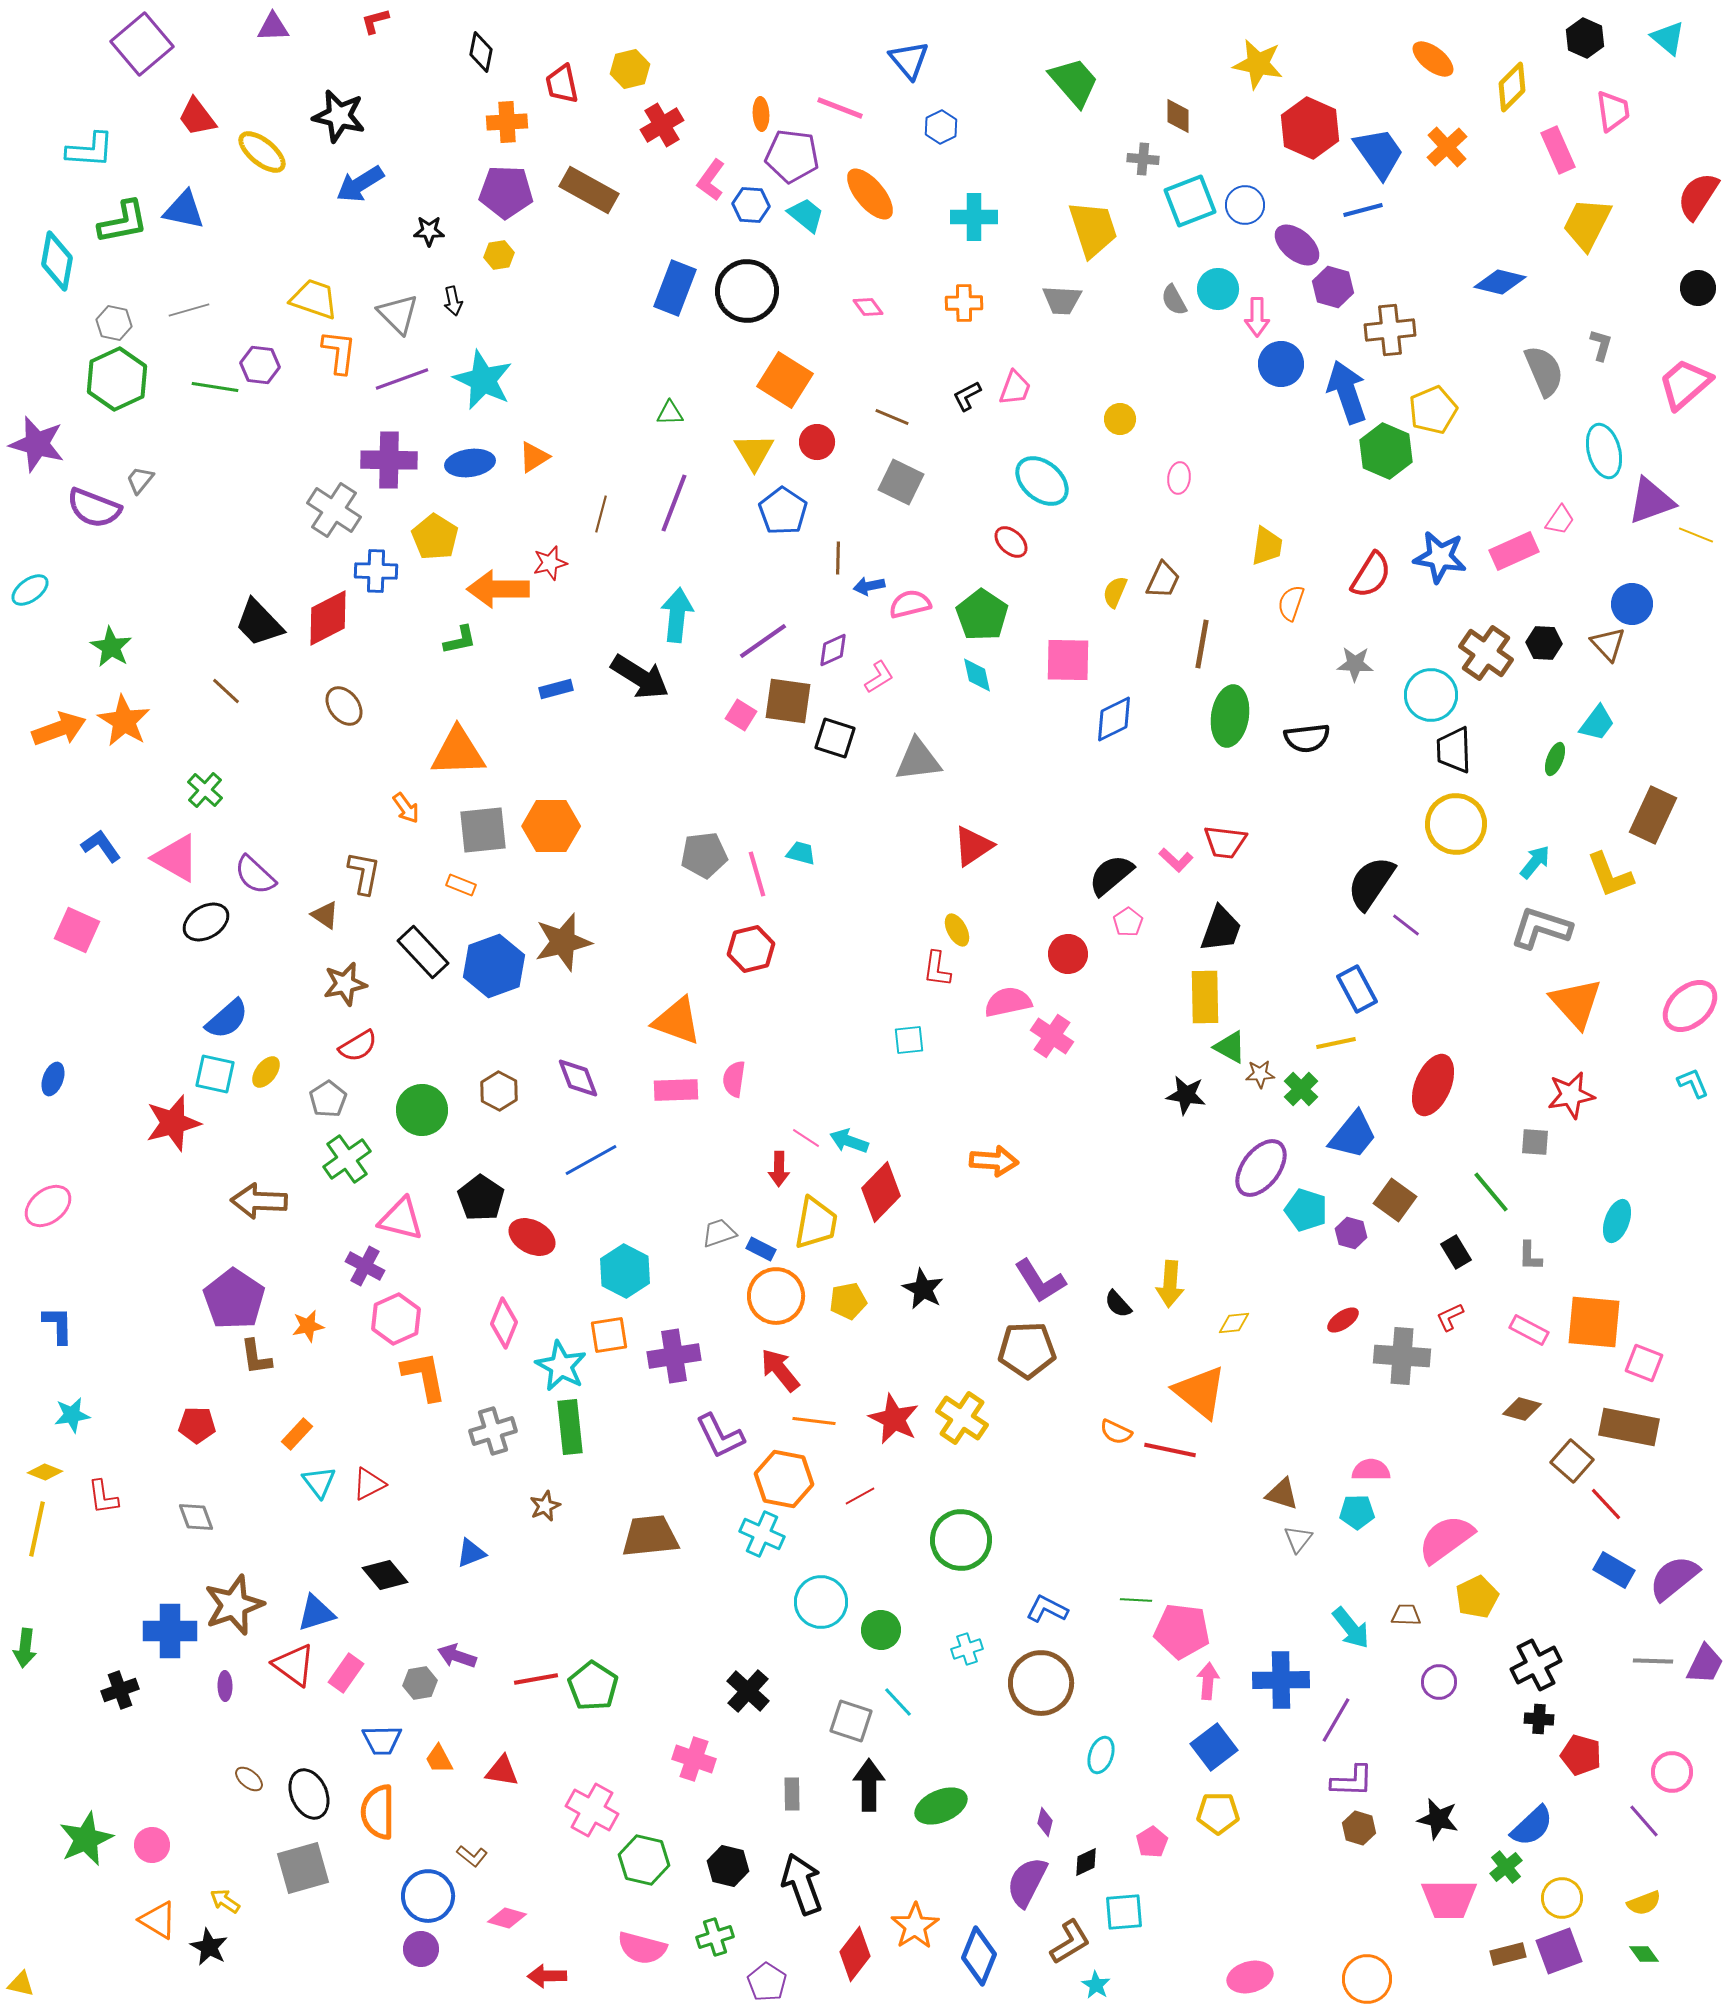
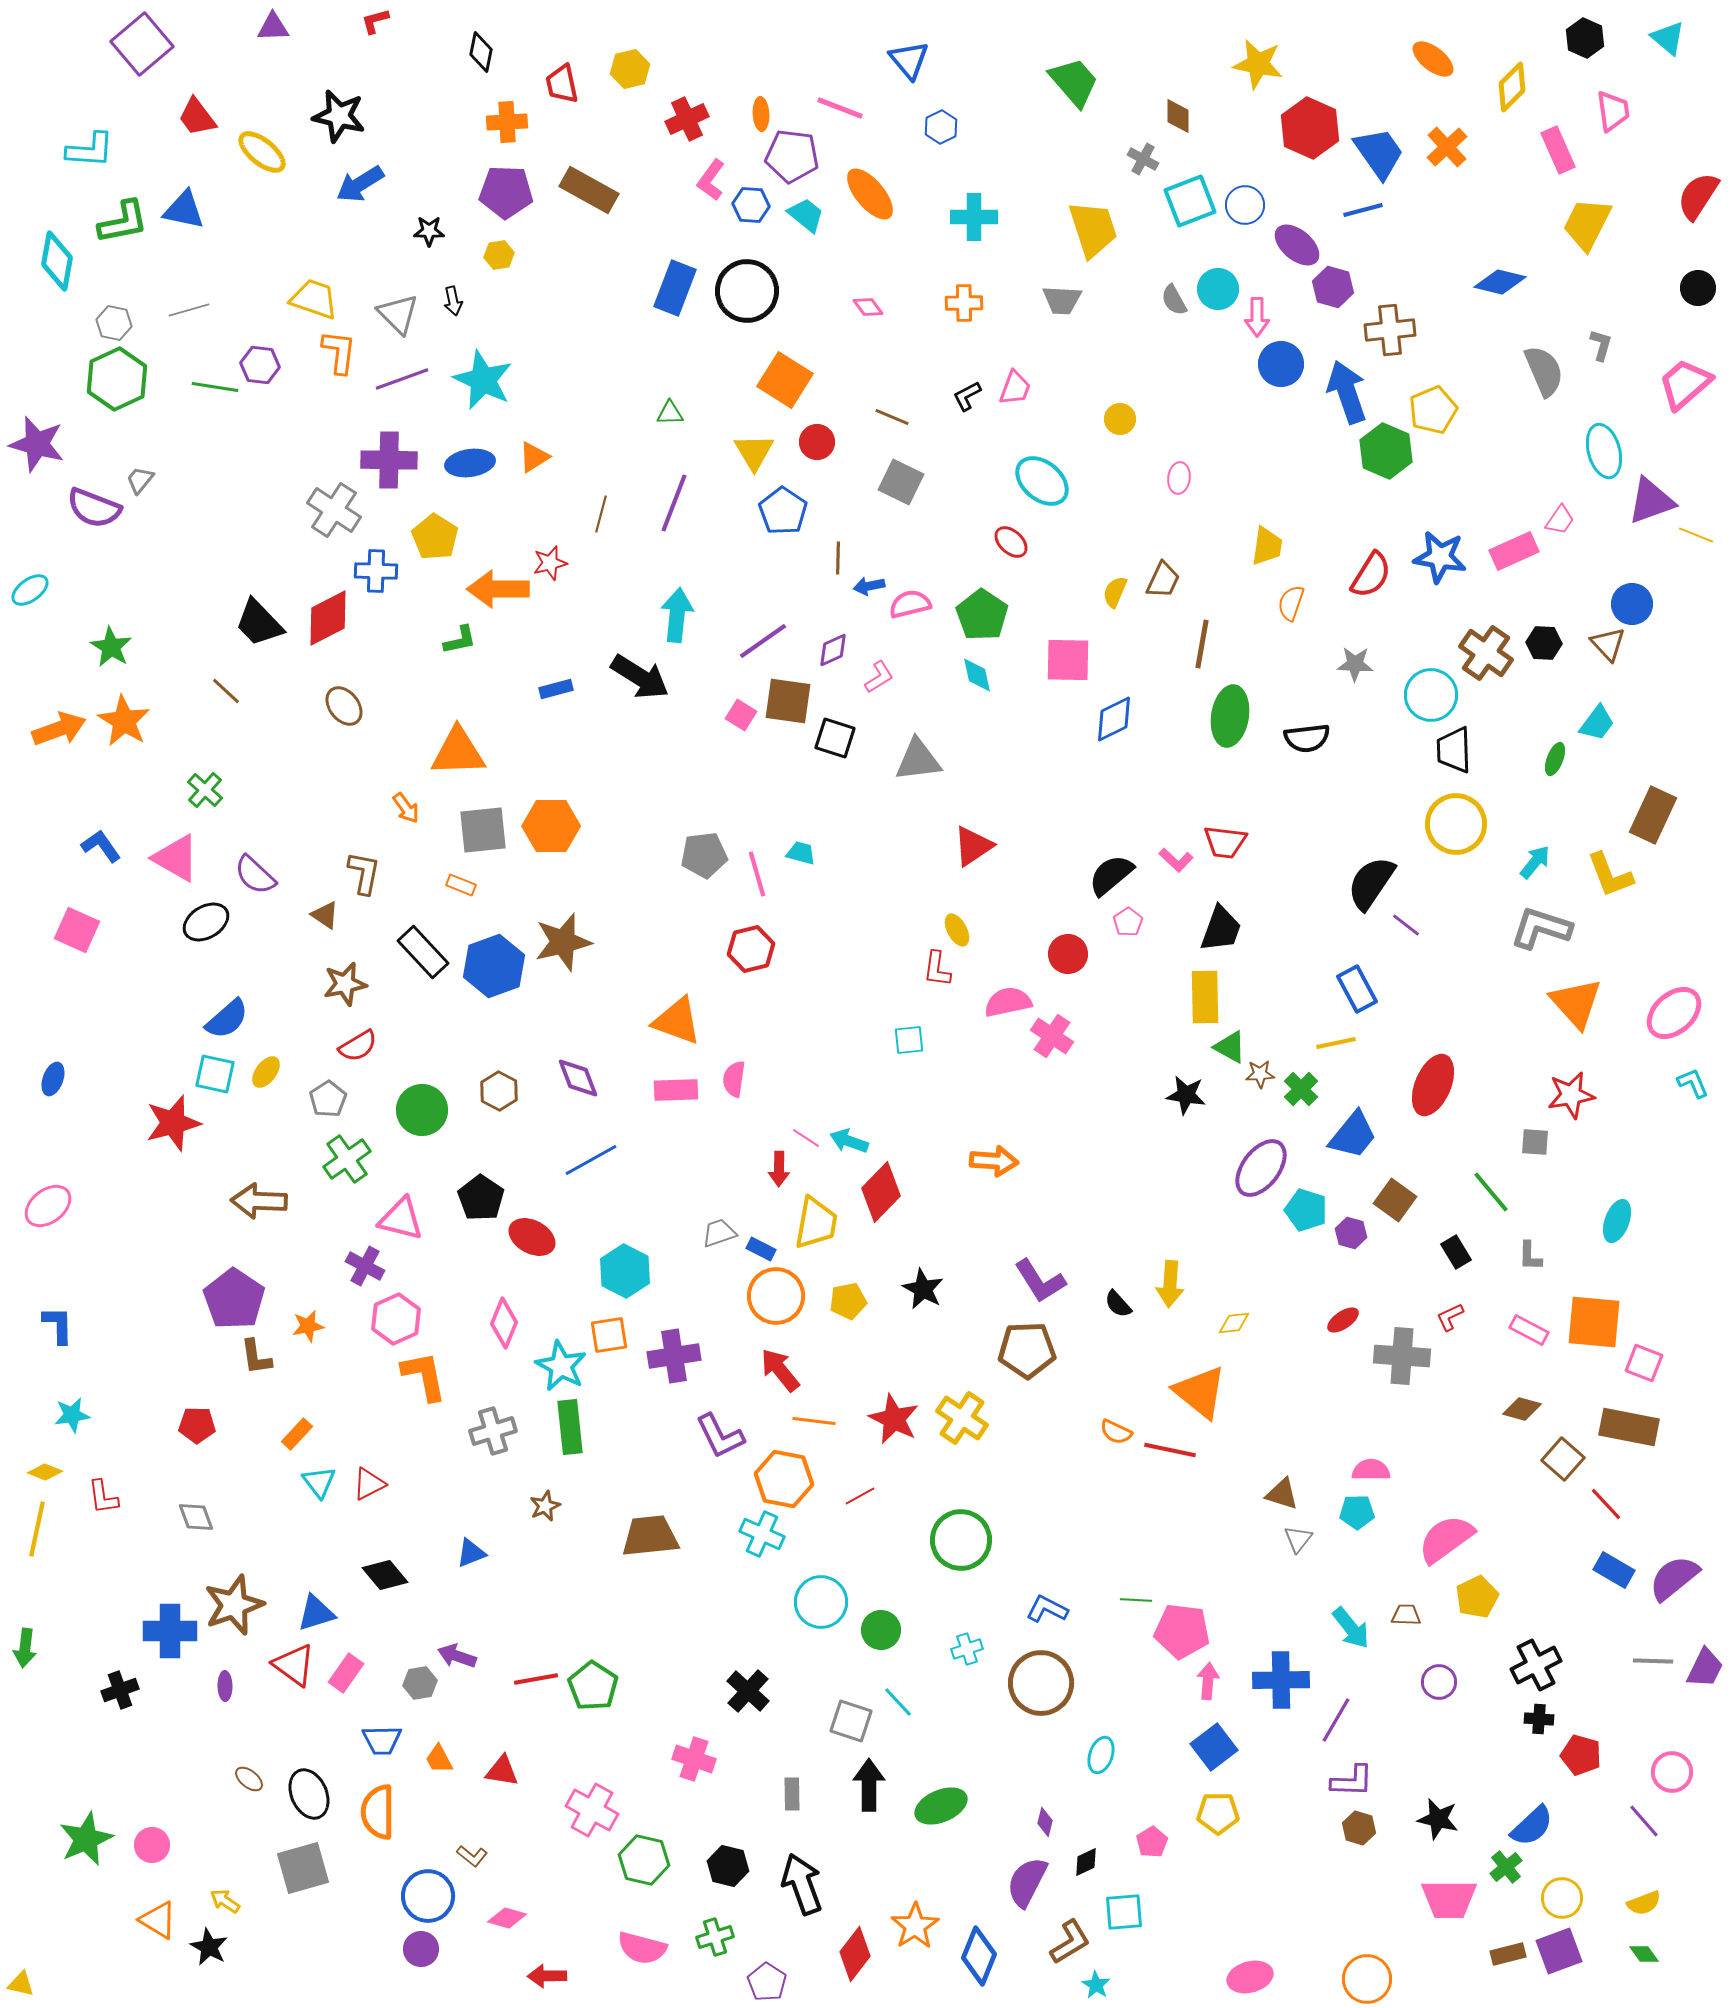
red cross at (662, 125): moved 25 px right, 6 px up; rotated 6 degrees clockwise
gray cross at (1143, 159): rotated 24 degrees clockwise
pink ellipse at (1690, 1006): moved 16 px left, 7 px down
brown square at (1572, 1461): moved 9 px left, 2 px up
purple trapezoid at (1705, 1664): moved 4 px down
